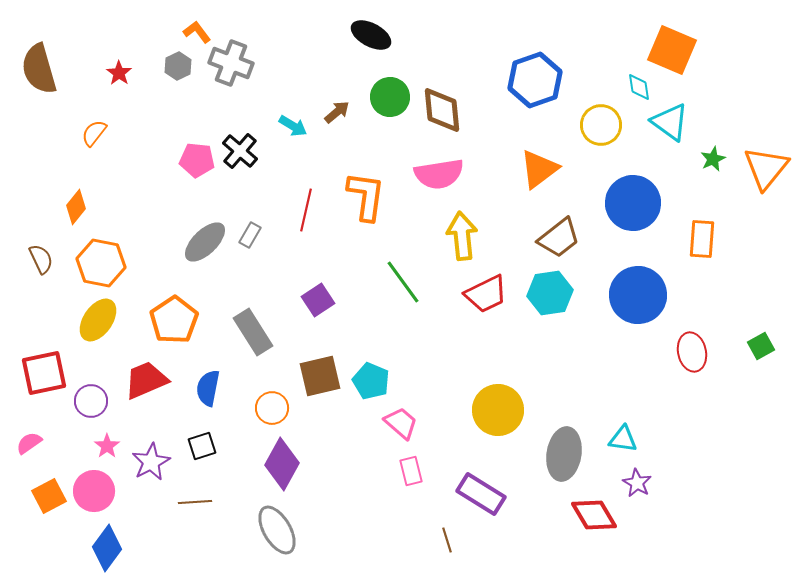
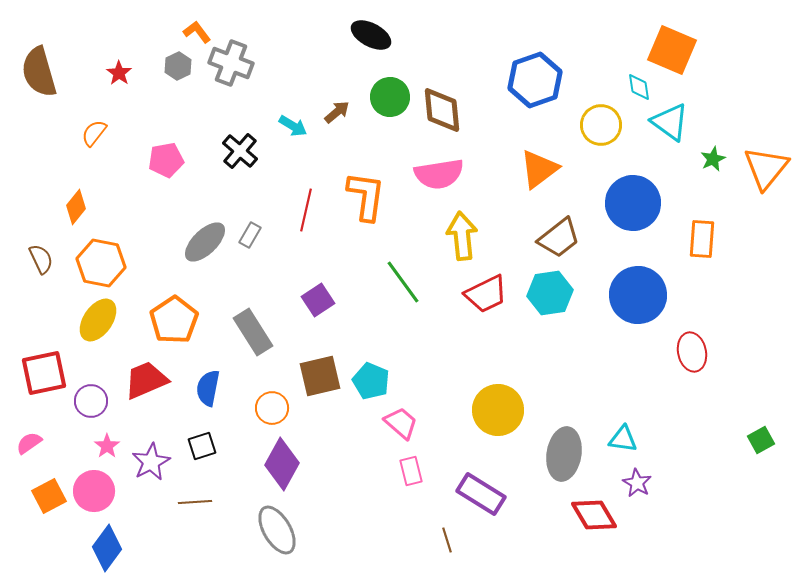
brown semicircle at (39, 69): moved 3 px down
pink pentagon at (197, 160): moved 31 px left; rotated 16 degrees counterclockwise
green square at (761, 346): moved 94 px down
